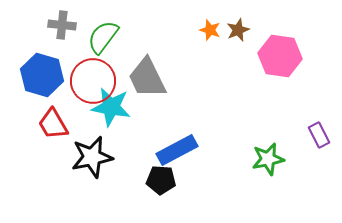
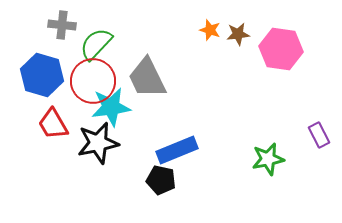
brown star: moved 4 px down; rotated 15 degrees clockwise
green semicircle: moved 7 px left, 7 px down; rotated 6 degrees clockwise
pink hexagon: moved 1 px right, 7 px up
cyan star: rotated 18 degrees counterclockwise
blue rectangle: rotated 6 degrees clockwise
black star: moved 6 px right, 14 px up
black pentagon: rotated 8 degrees clockwise
